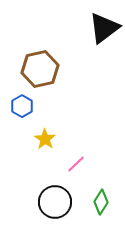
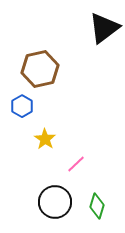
green diamond: moved 4 px left, 4 px down; rotated 15 degrees counterclockwise
